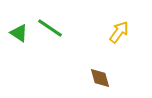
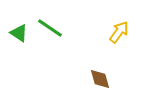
brown diamond: moved 1 px down
